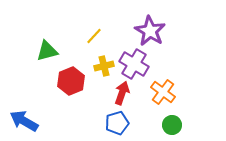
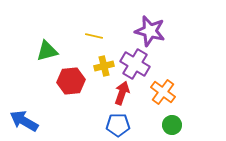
purple star: rotated 16 degrees counterclockwise
yellow line: rotated 60 degrees clockwise
purple cross: moved 1 px right
red hexagon: rotated 16 degrees clockwise
blue pentagon: moved 1 px right, 2 px down; rotated 15 degrees clockwise
